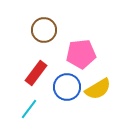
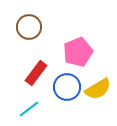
brown circle: moved 15 px left, 3 px up
pink pentagon: moved 3 px left, 2 px up; rotated 16 degrees counterclockwise
cyan line: rotated 15 degrees clockwise
